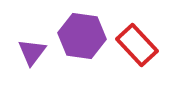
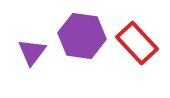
red rectangle: moved 2 px up
